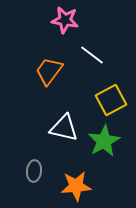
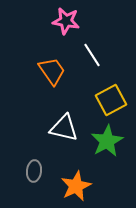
pink star: moved 1 px right, 1 px down
white line: rotated 20 degrees clockwise
orange trapezoid: moved 3 px right; rotated 108 degrees clockwise
green star: moved 3 px right
orange star: rotated 20 degrees counterclockwise
